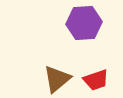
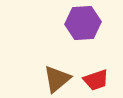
purple hexagon: moved 1 px left
